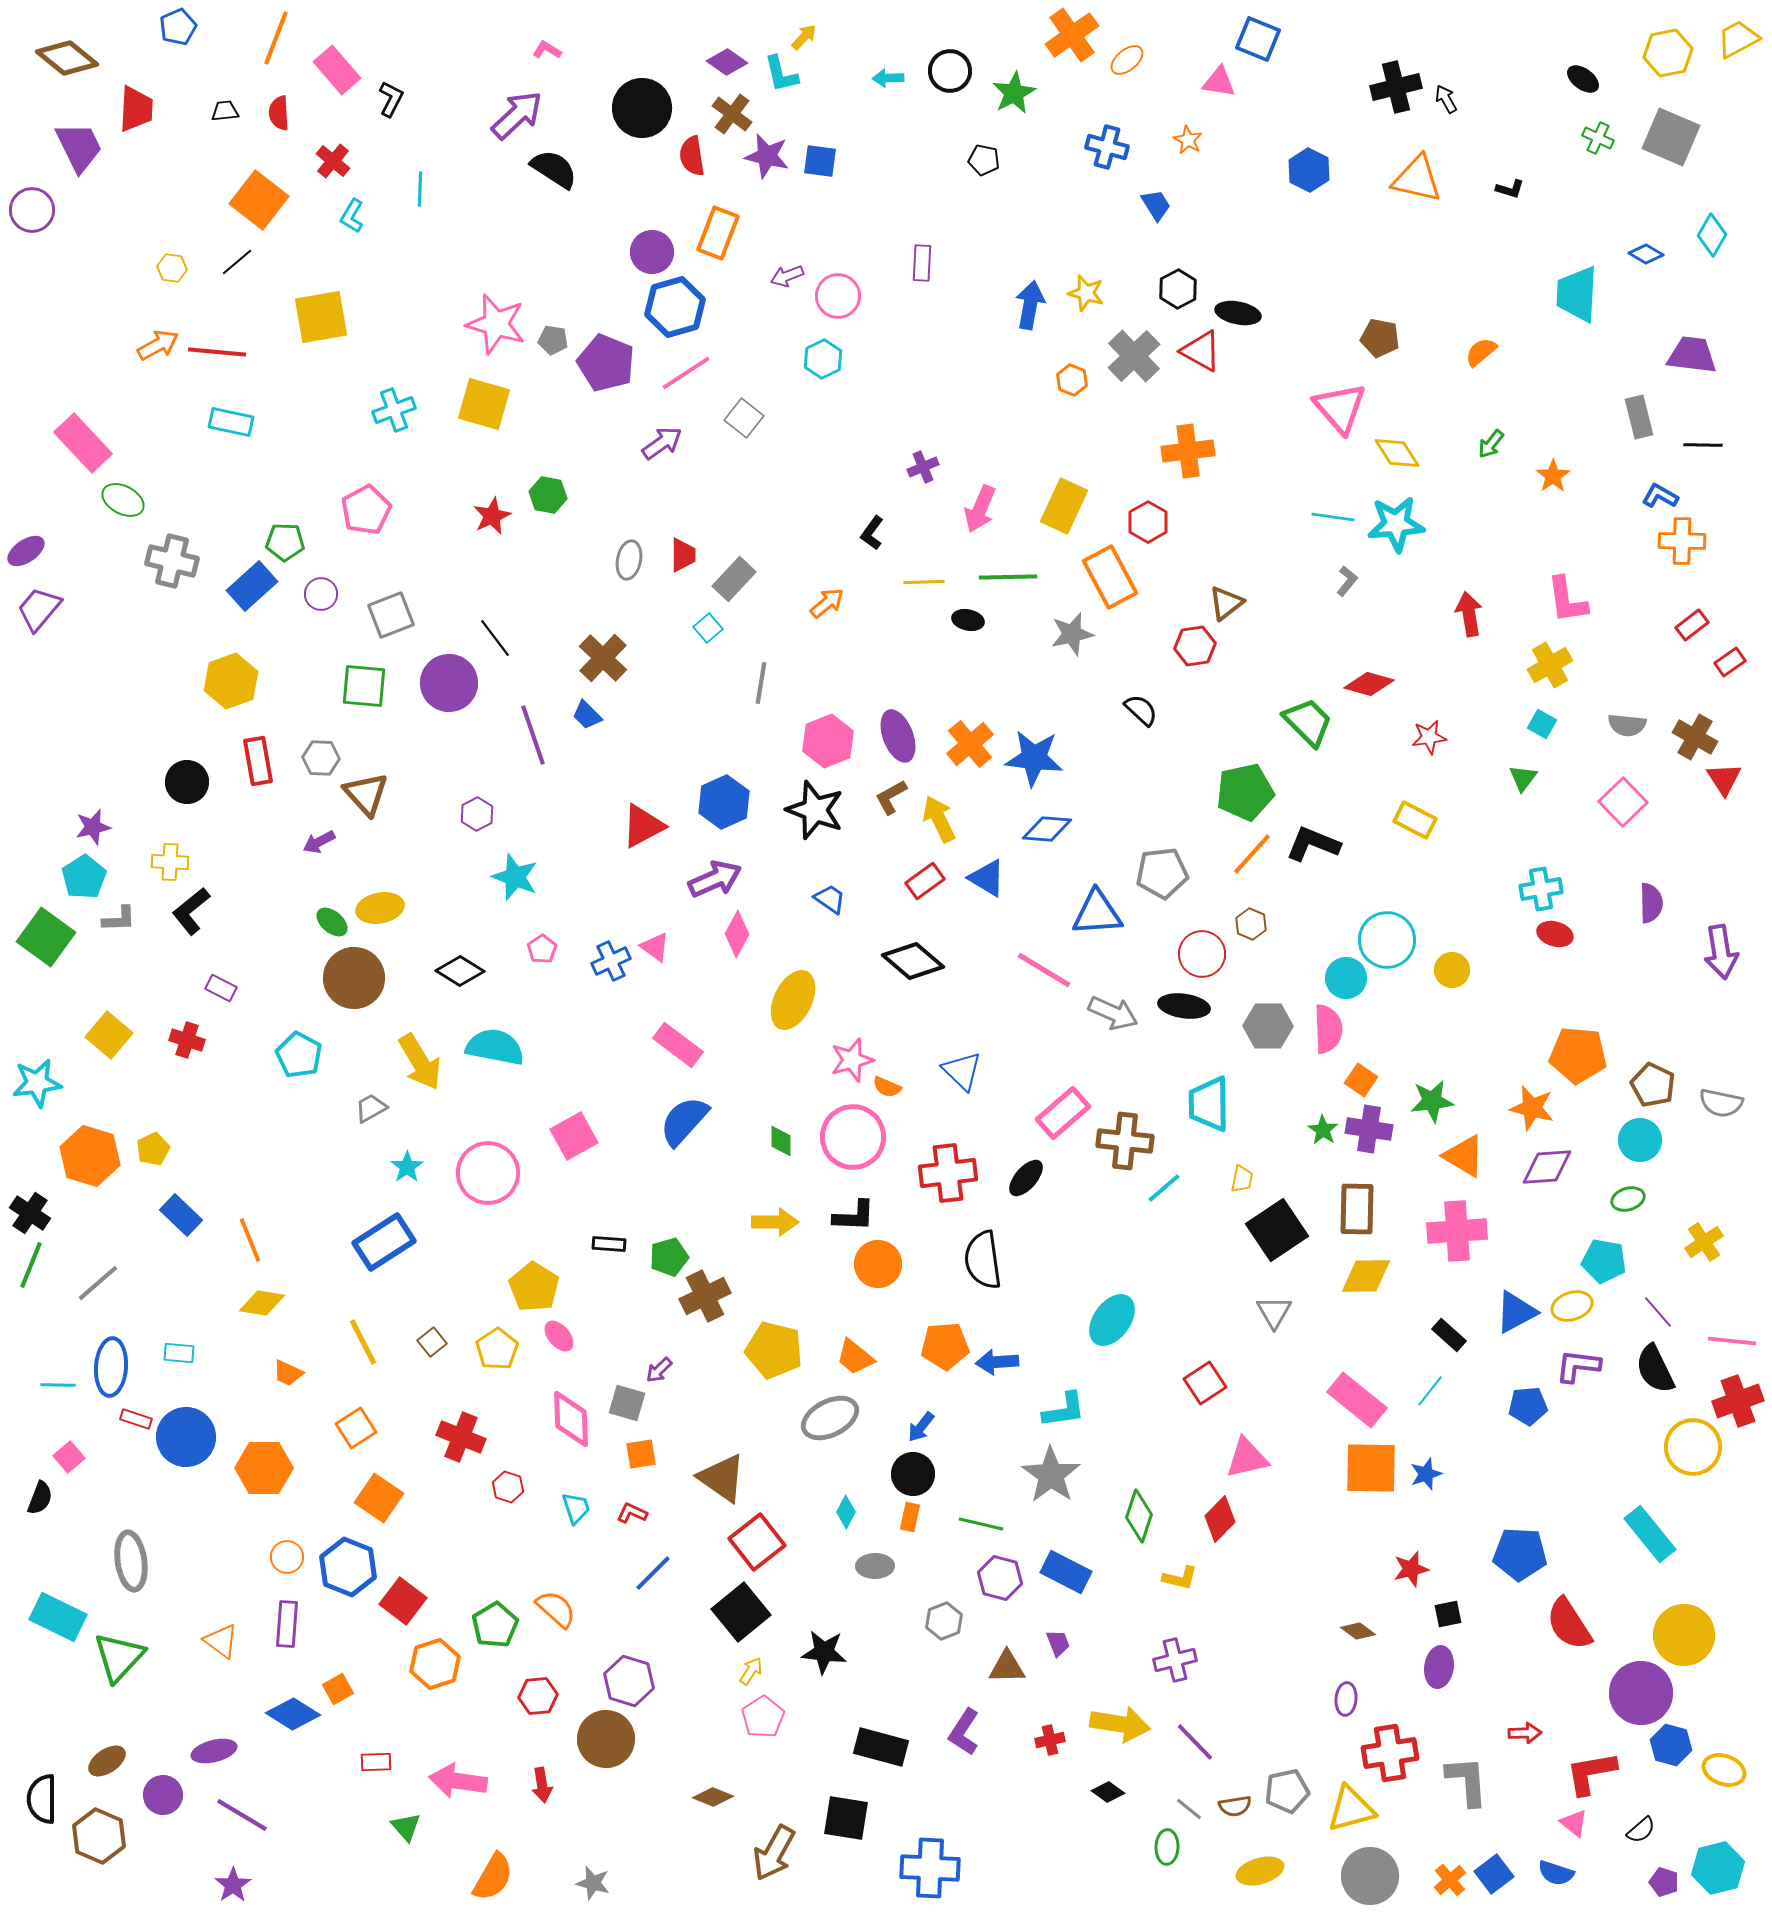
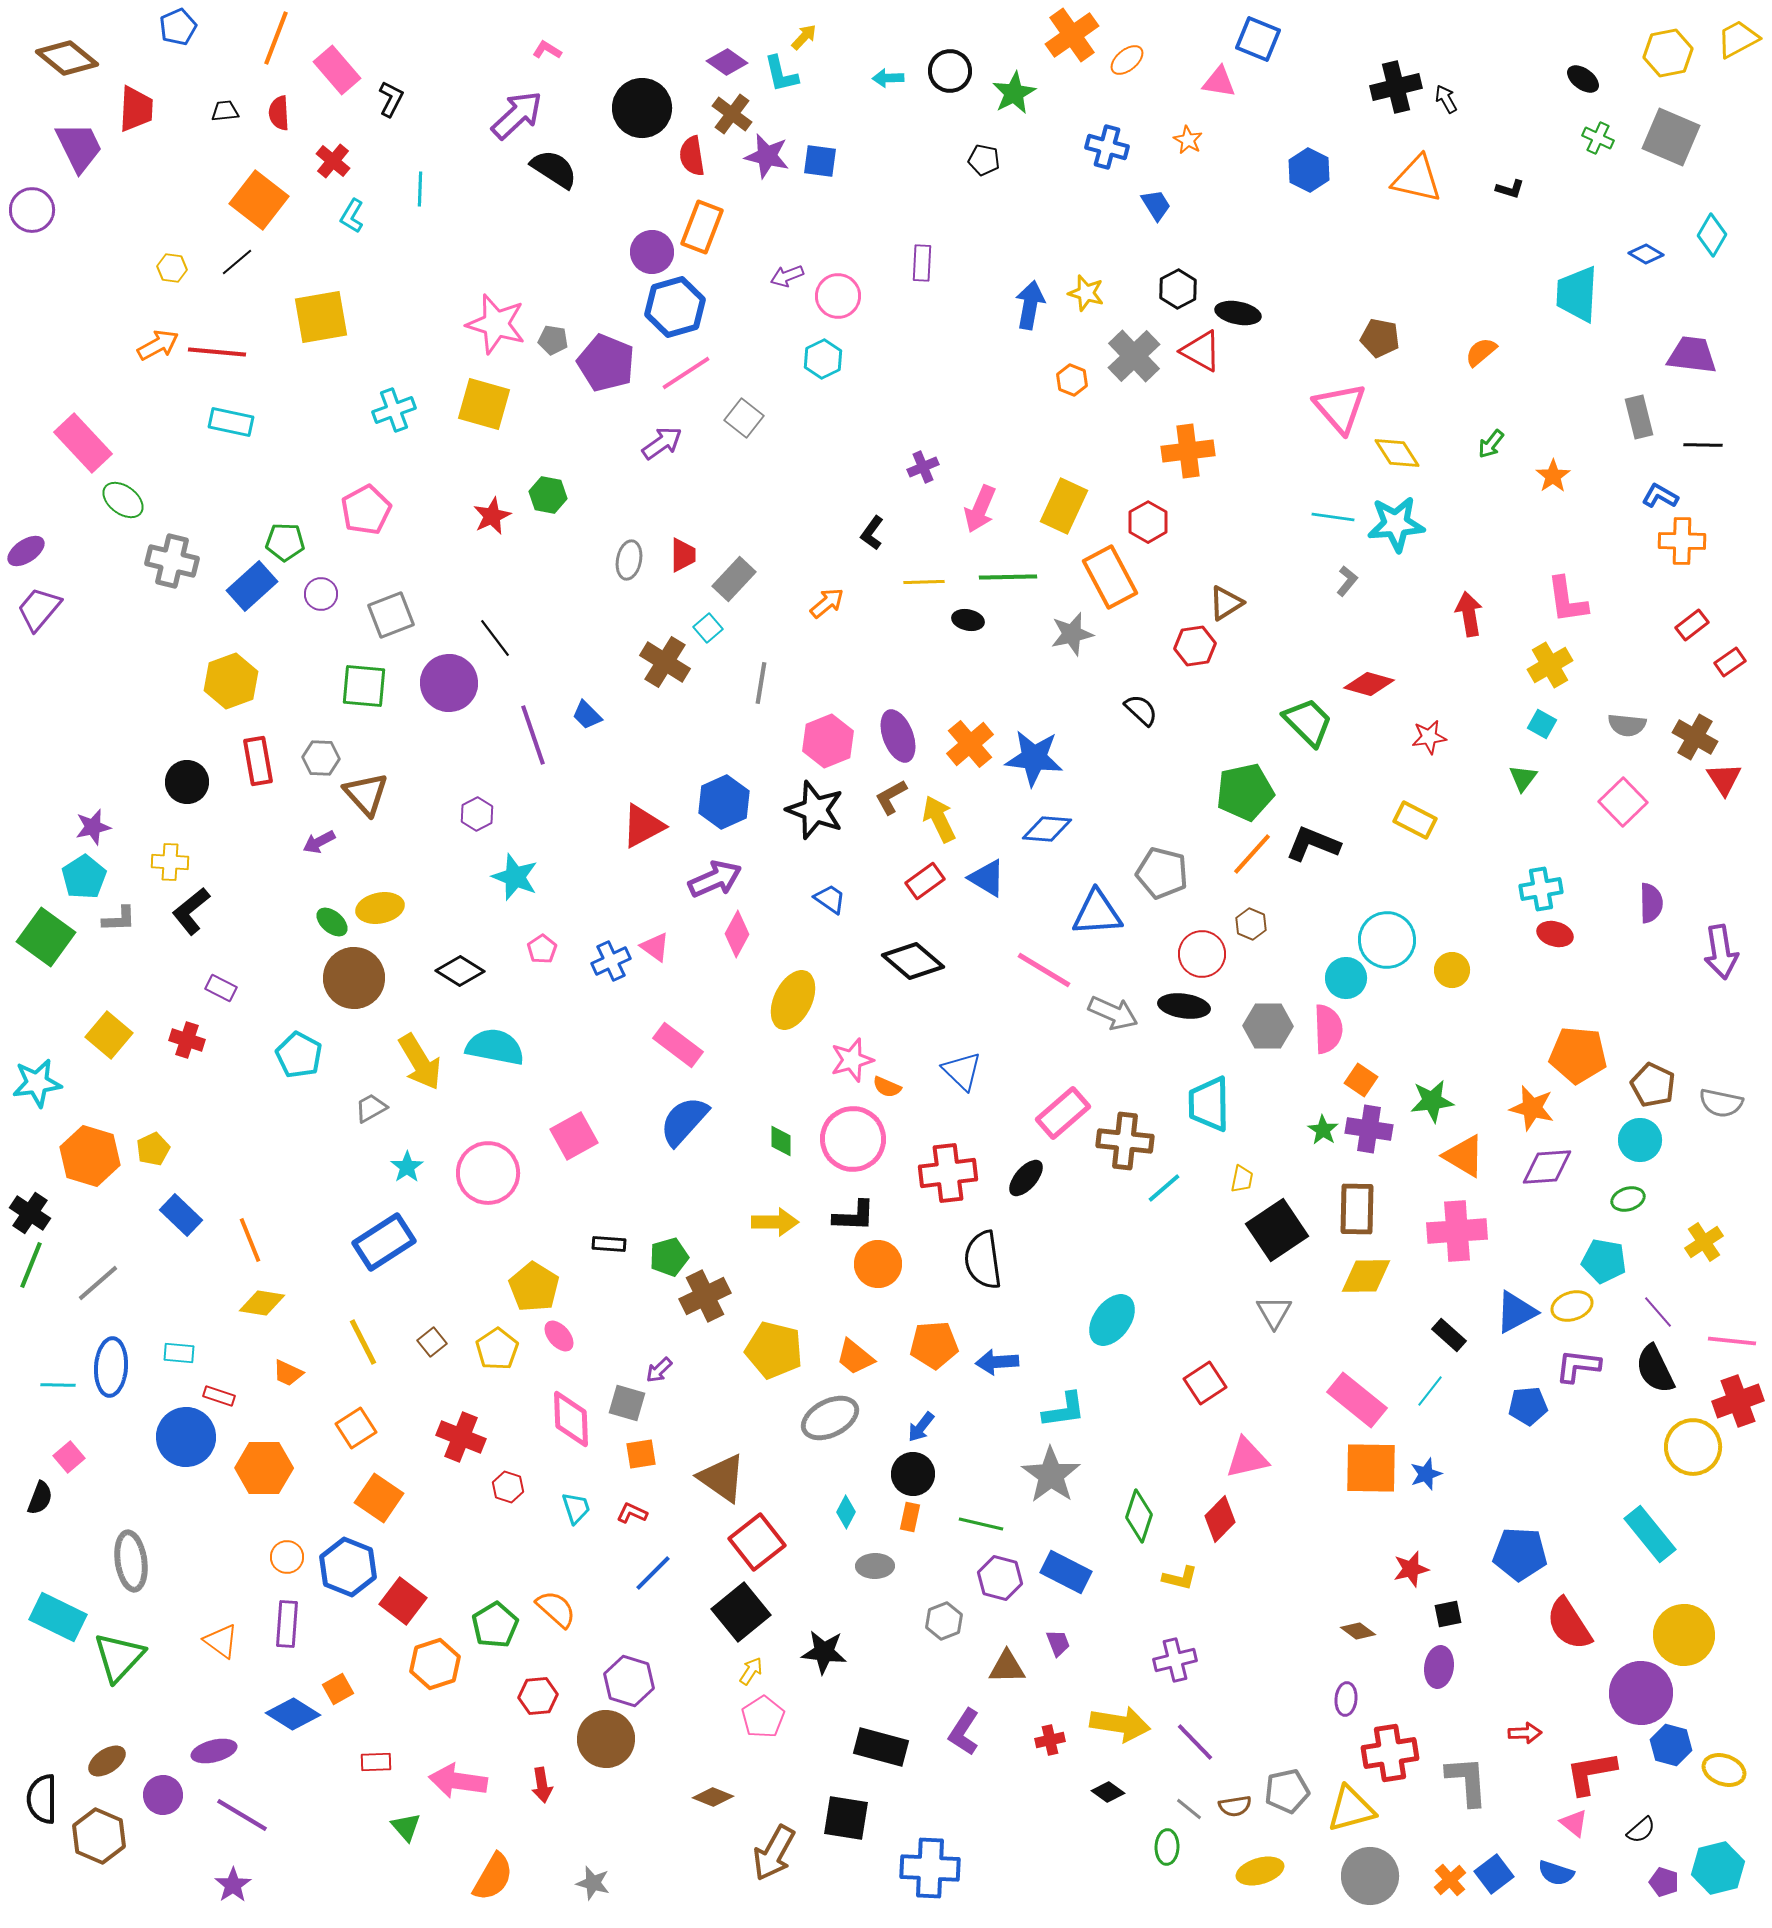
orange rectangle at (718, 233): moved 16 px left, 6 px up
green ellipse at (123, 500): rotated 9 degrees clockwise
brown triangle at (1226, 603): rotated 6 degrees clockwise
brown cross at (603, 658): moved 62 px right, 4 px down; rotated 12 degrees counterclockwise
gray pentagon at (1162, 873): rotated 21 degrees clockwise
pink circle at (853, 1137): moved 2 px down
orange pentagon at (945, 1346): moved 11 px left, 1 px up
red rectangle at (136, 1419): moved 83 px right, 23 px up
